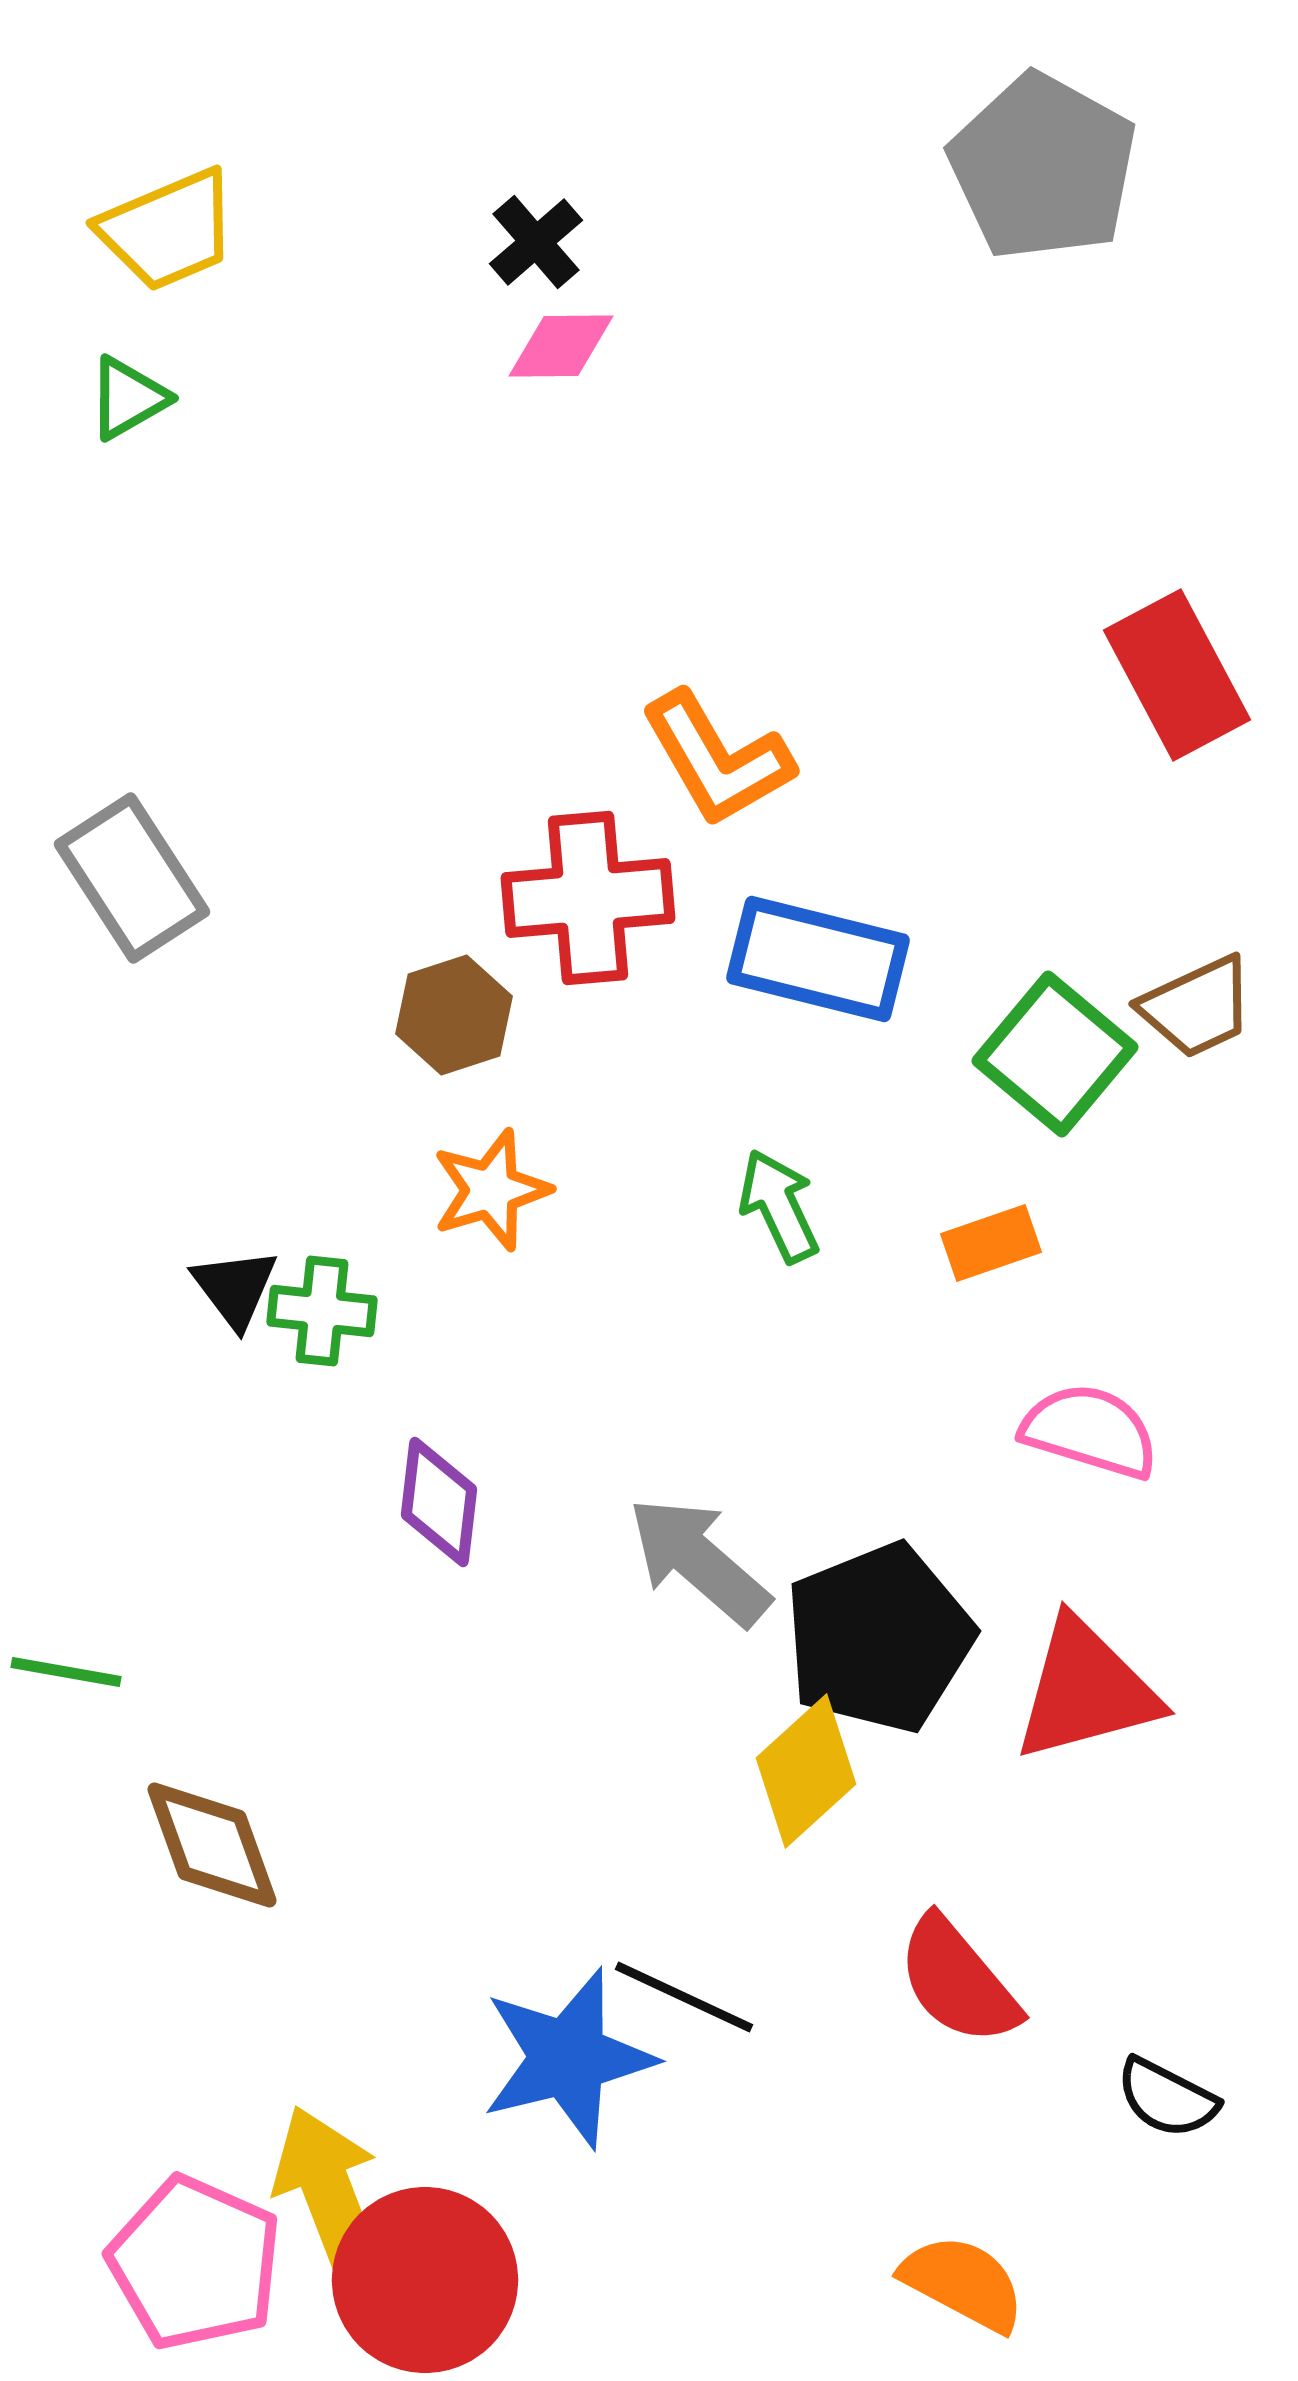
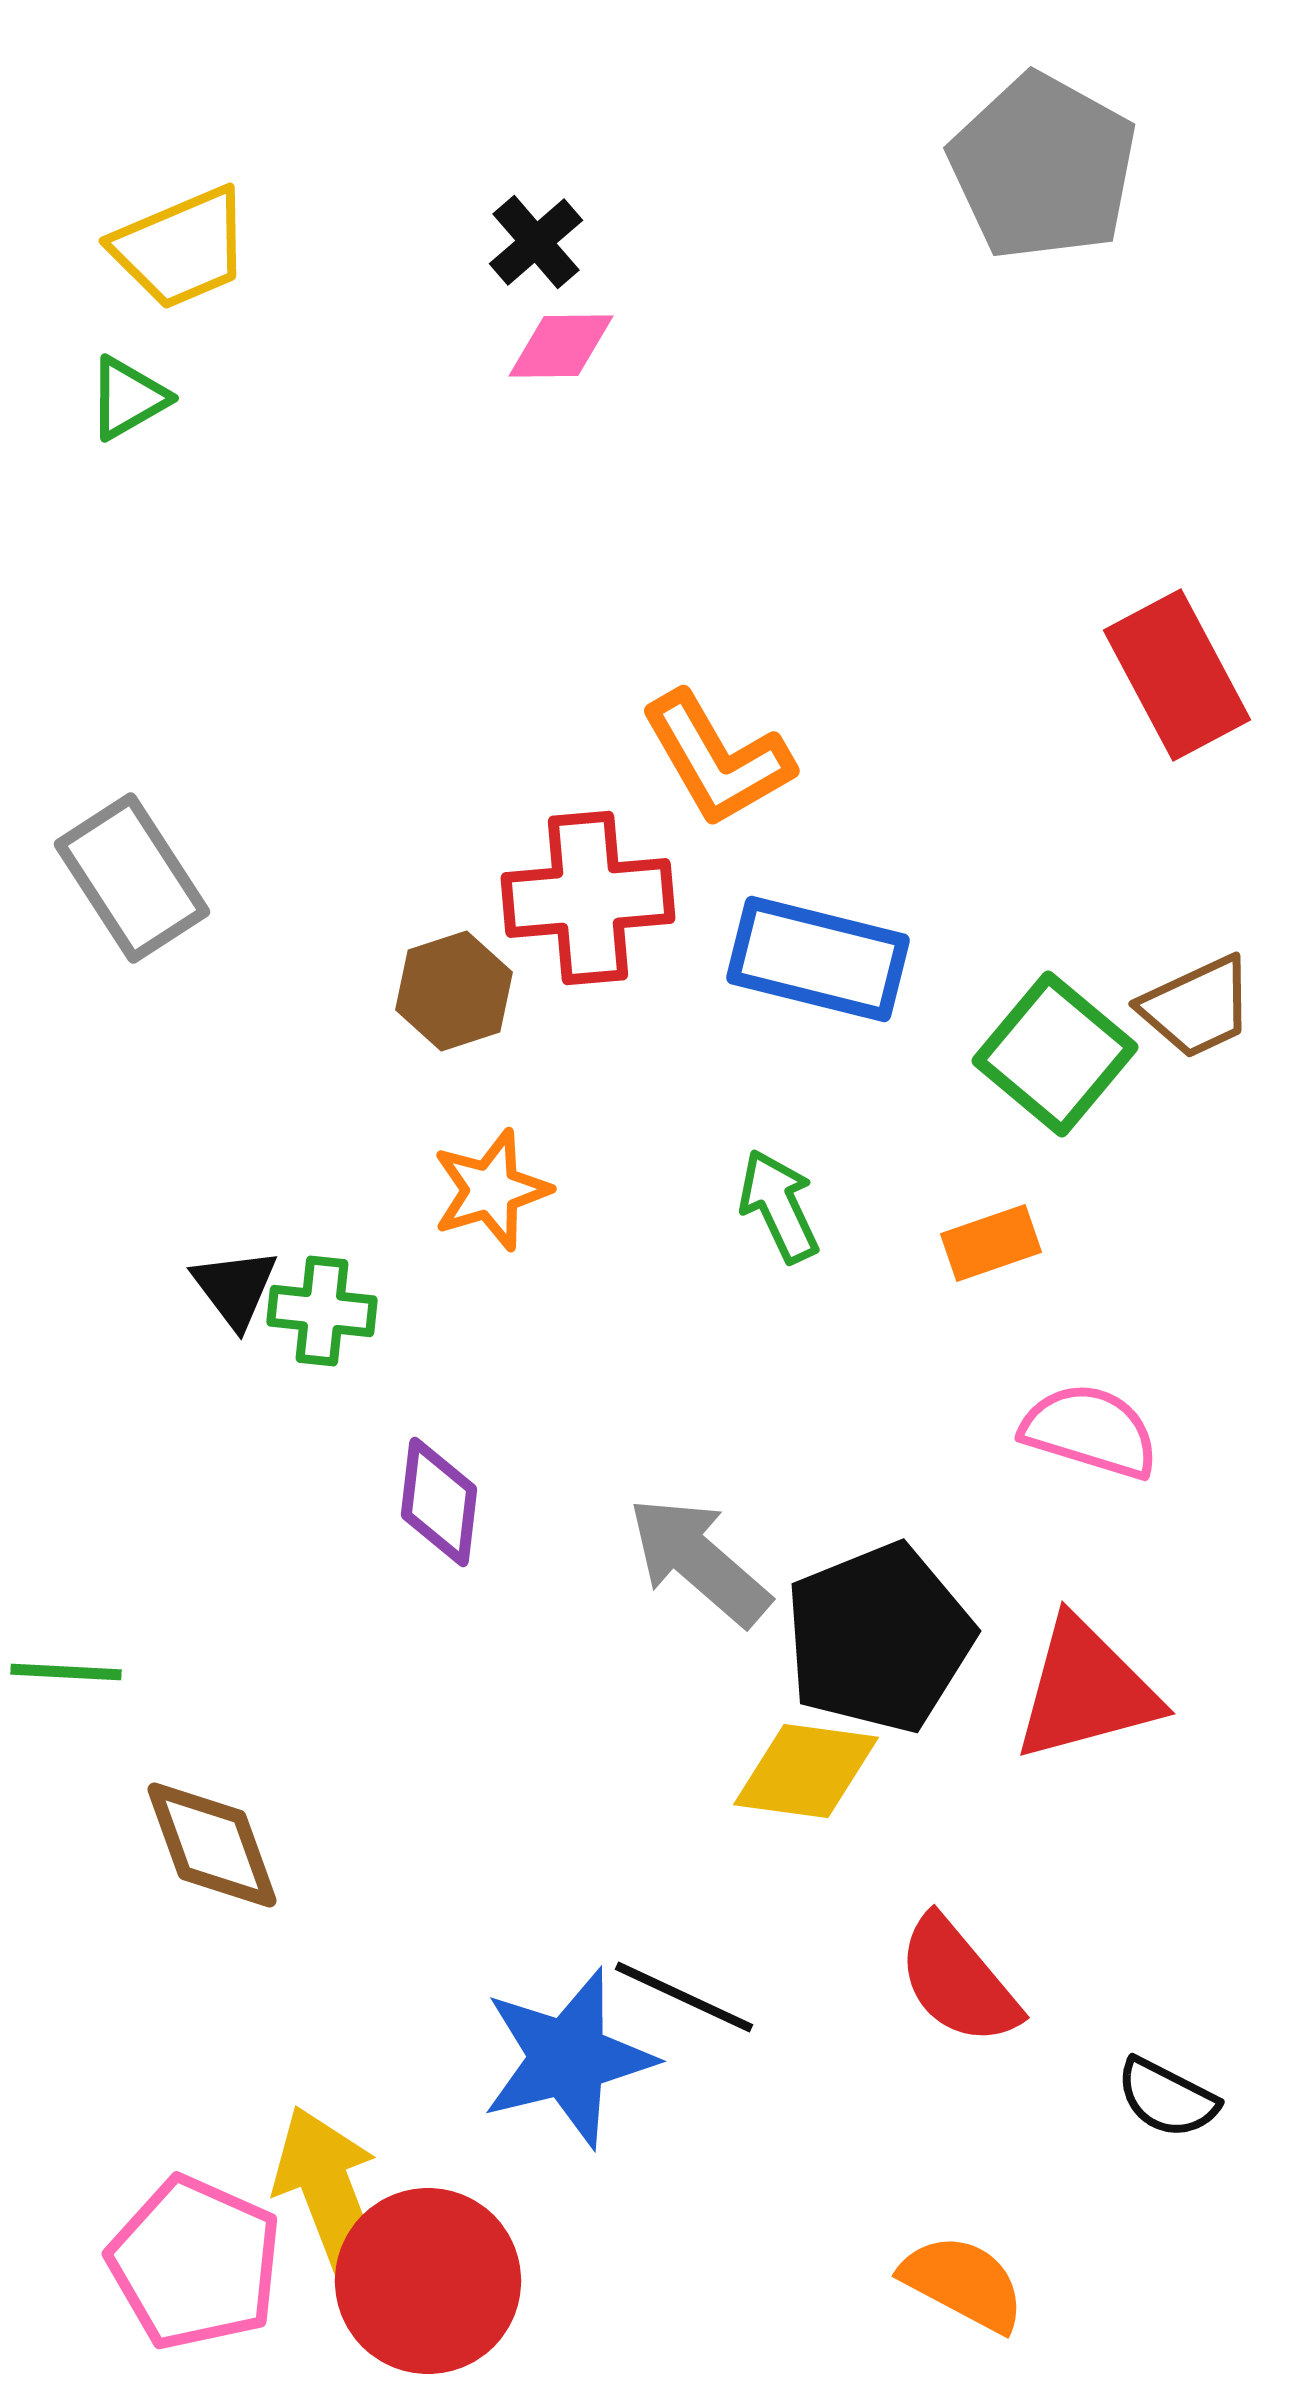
yellow trapezoid: moved 13 px right, 18 px down
brown hexagon: moved 24 px up
green line: rotated 7 degrees counterclockwise
yellow diamond: rotated 50 degrees clockwise
red circle: moved 3 px right, 1 px down
